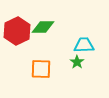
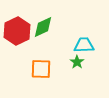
green diamond: rotated 25 degrees counterclockwise
